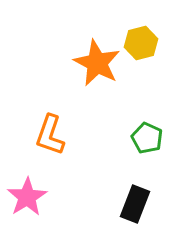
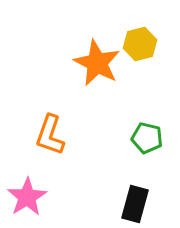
yellow hexagon: moved 1 px left, 1 px down
green pentagon: rotated 12 degrees counterclockwise
black rectangle: rotated 6 degrees counterclockwise
